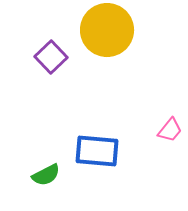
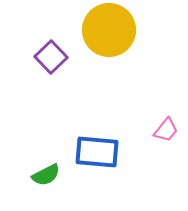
yellow circle: moved 2 px right
pink trapezoid: moved 4 px left
blue rectangle: moved 1 px down
